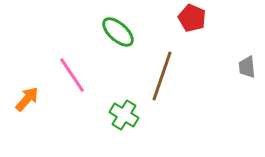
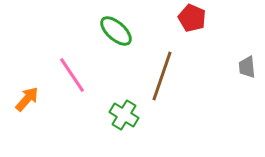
green ellipse: moved 2 px left, 1 px up
